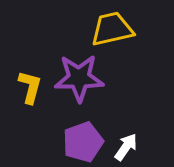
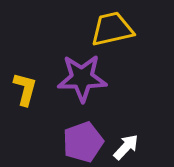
purple star: moved 3 px right
yellow L-shape: moved 5 px left, 2 px down
white arrow: rotated 8 degrees clockwise
